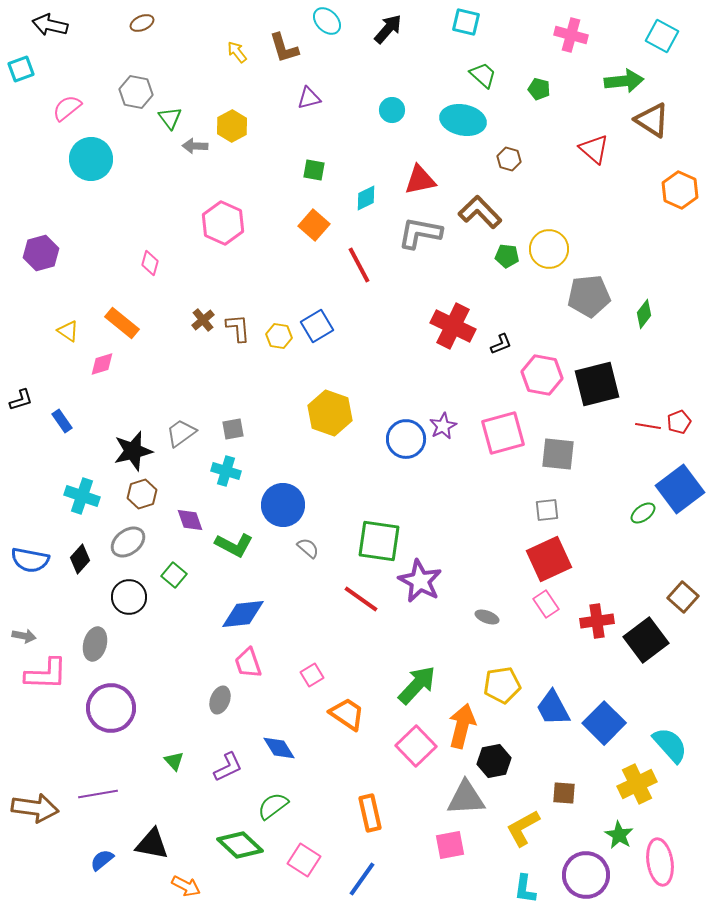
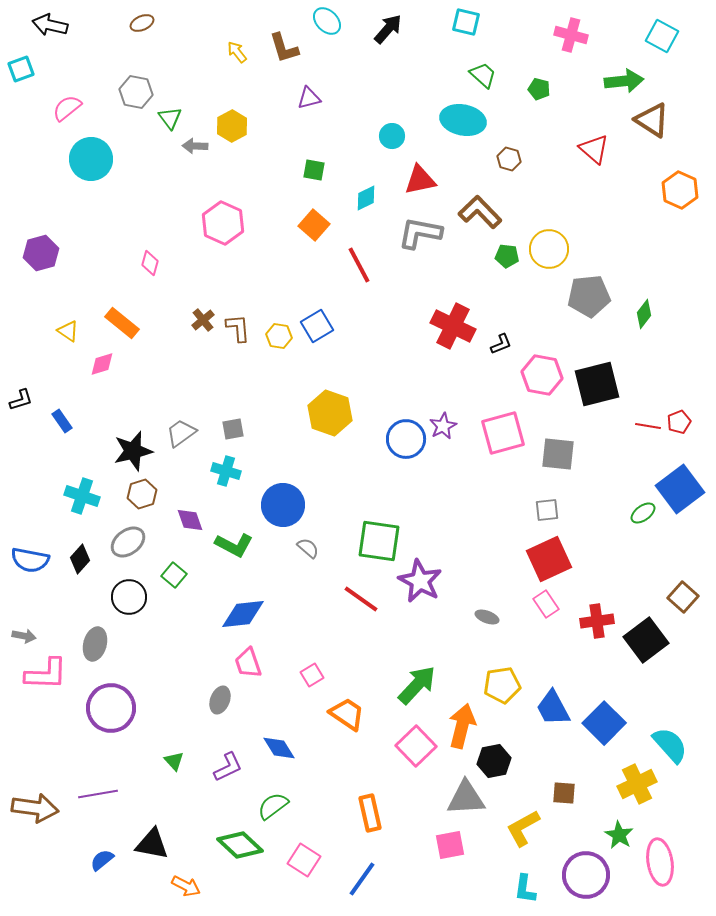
cyan circle at (392, 110): moved 26 px down
